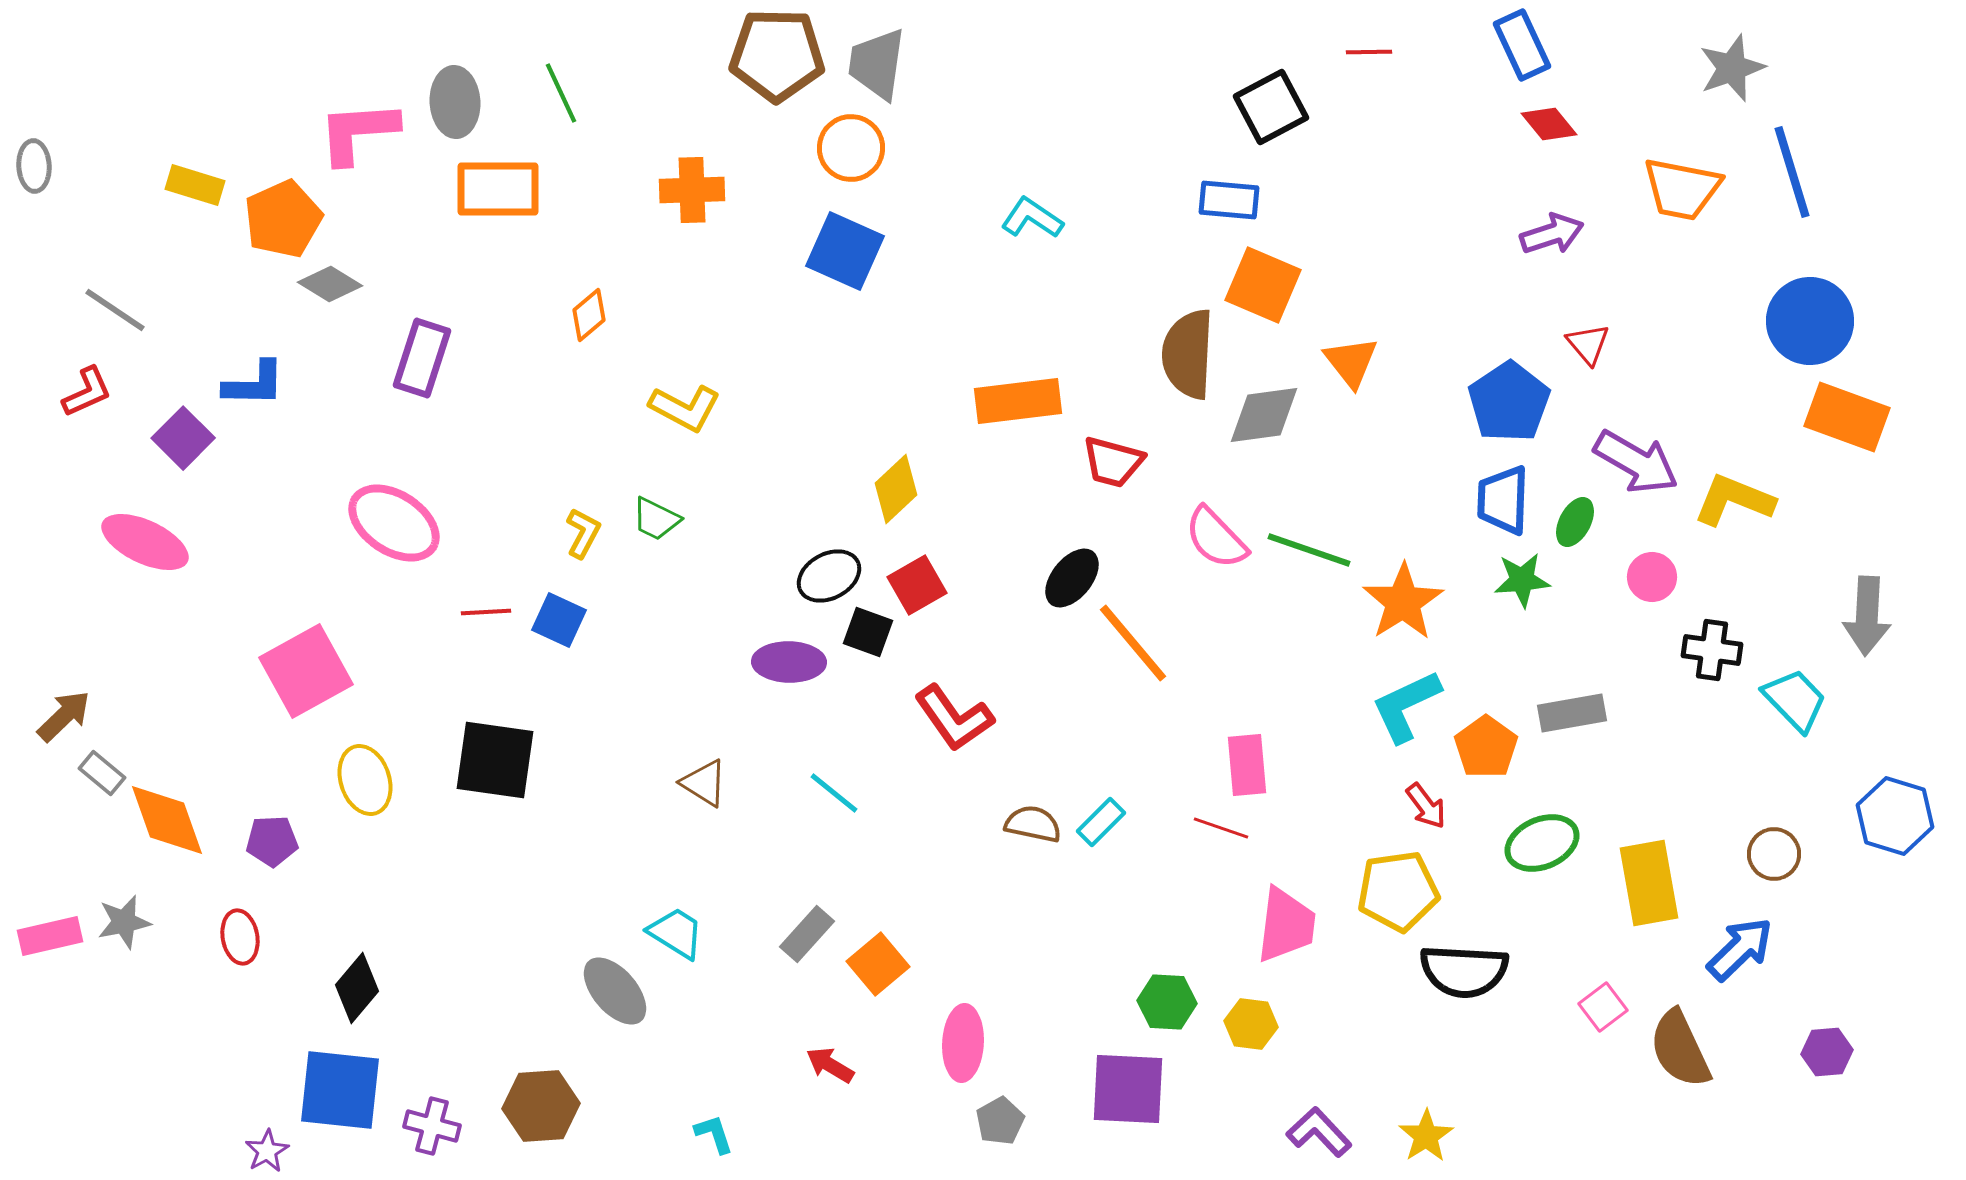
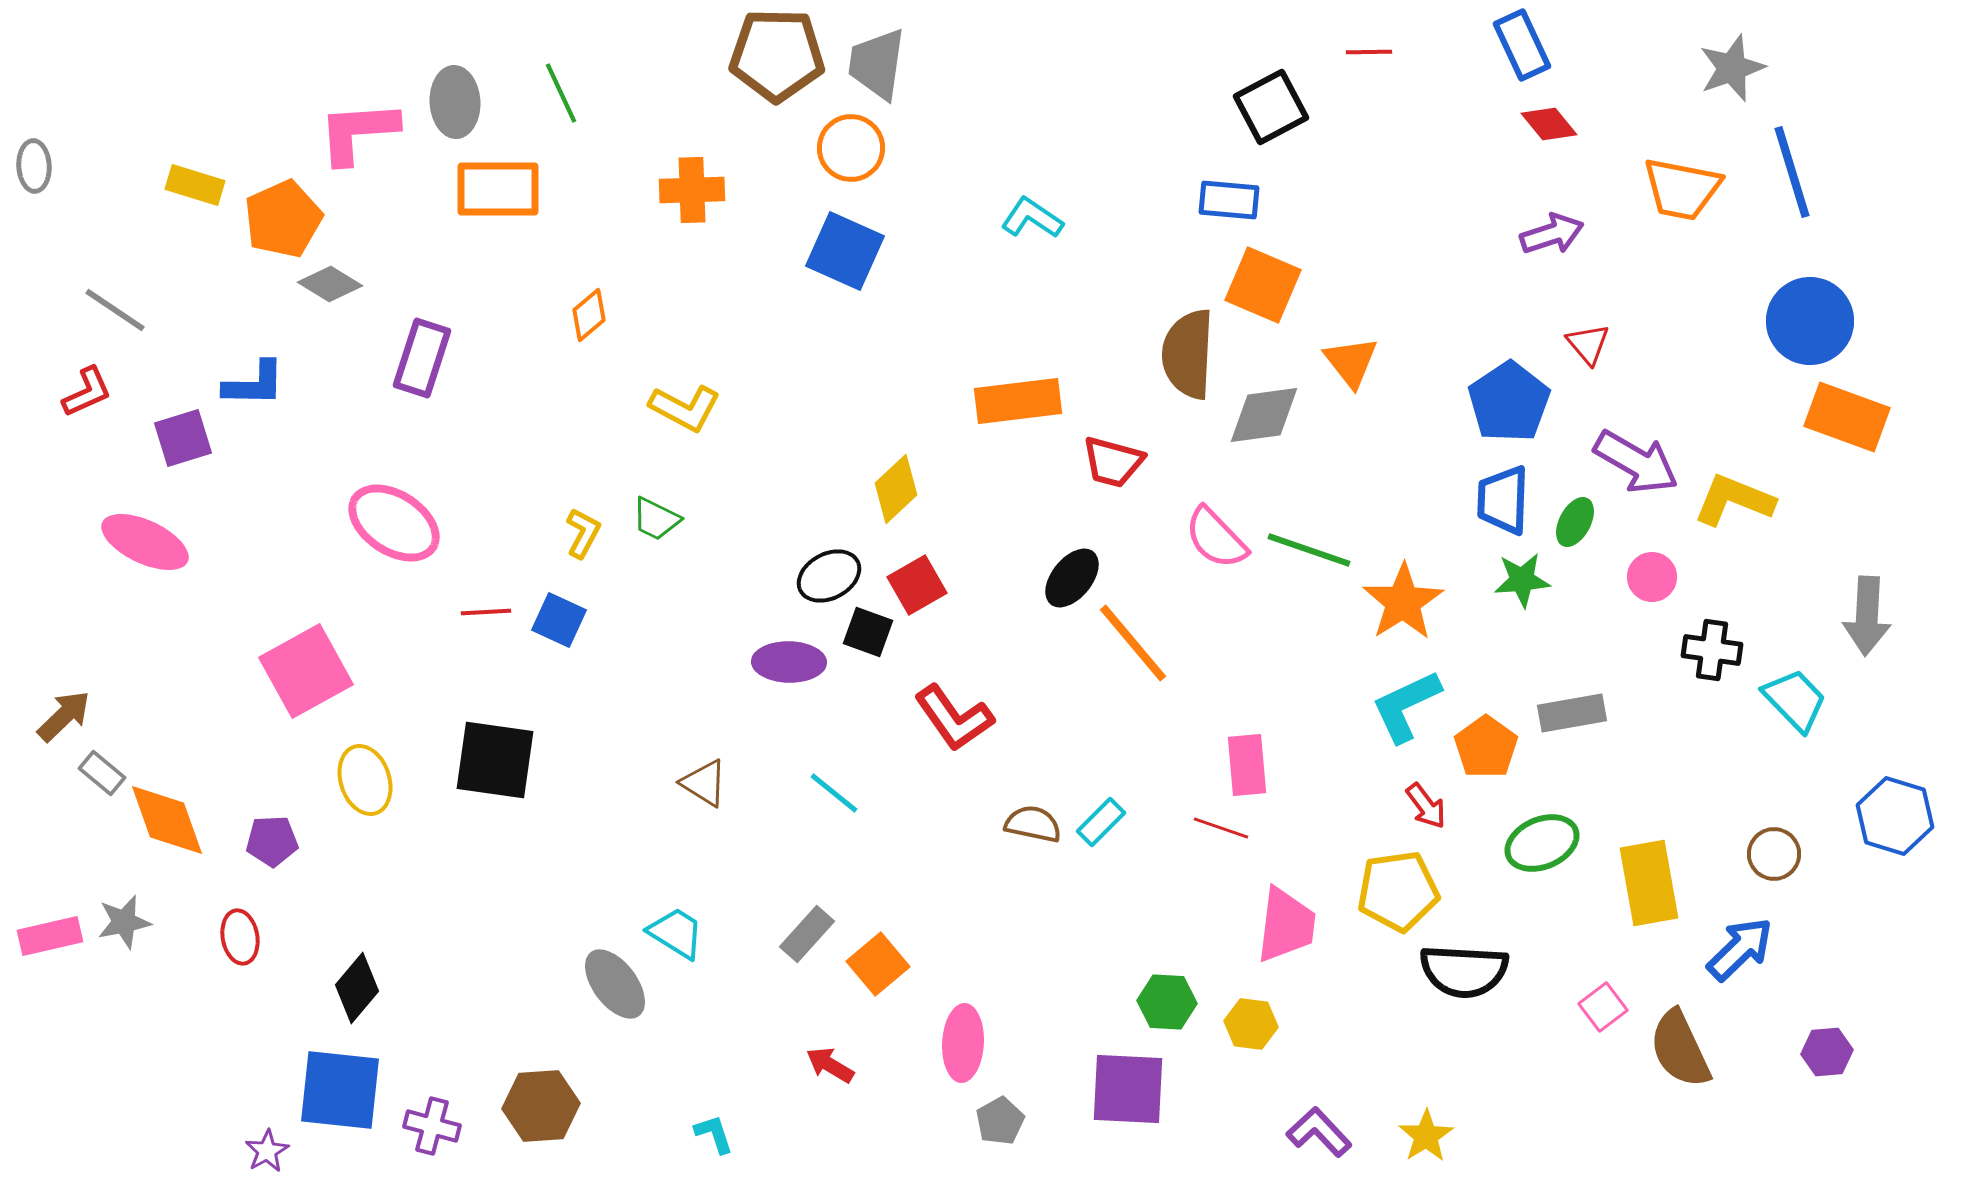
purple square at (183, 438): rotated 28 degrees clockwise
gray ellipse at (615, 991): moved 7 px up; rotated 4 degrees clockwise
